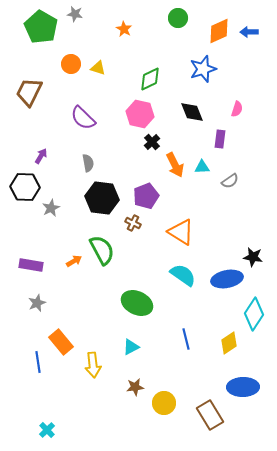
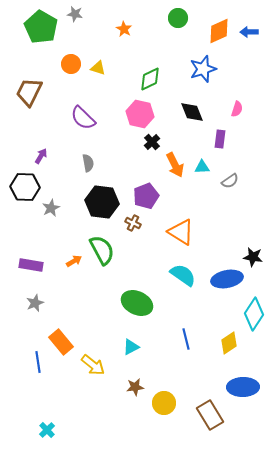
black hexagon at (102, 198): moved 4 px down
gray star at (37, 303): moved 2 px left
yellow arrow at (93, 365): rotated 45 degrees counterclockwise
